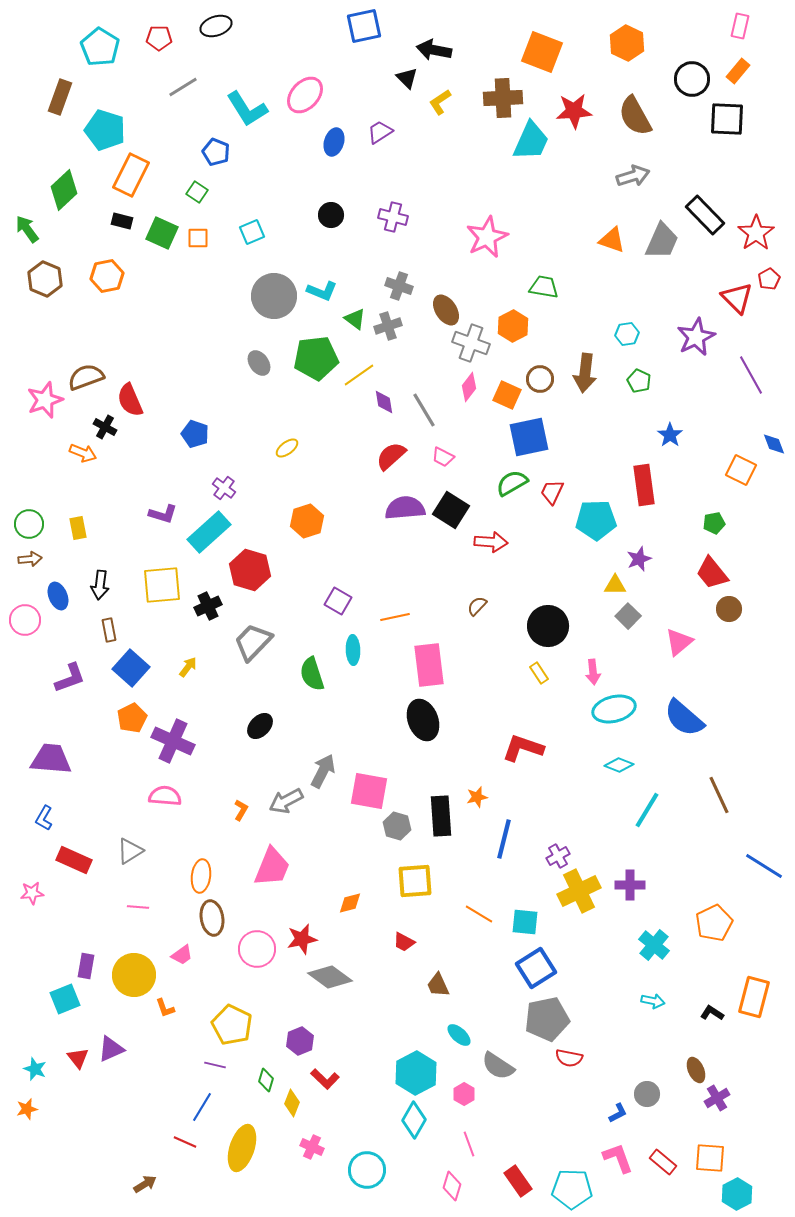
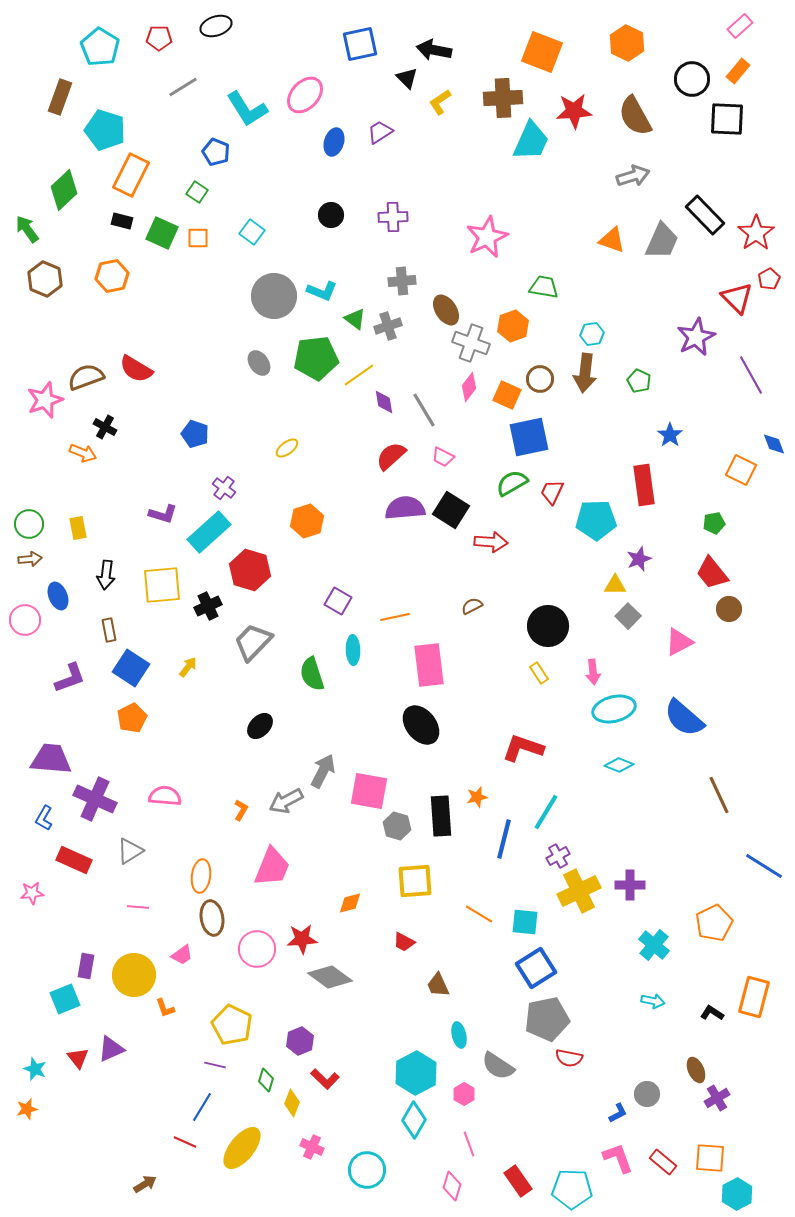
blue square at (364, 26): moved 4 px left, 18 px down
pink rectangle at (740, 26): rotated 35 degrees clockwise
purple cross at (393, 217): rotated 16 degrees counterclockwise
cyan square at (252, 232): rotated 30 degrees counterclockwise
orange hexagon at (107, 276): moved 5 px right
gray cross at (399, 286): moved 3 px right, 5 px up; rotated 24 degrees counterclockwise
orange hexagon at (513, 326): rotated 8 degrees clockwise
cyan hexagon at (627, 334): moved 35 px left
red semicircle at (130, 400): moved 6 px right, 31 px up; rotated 36 degrees counterclockwise
black arrow at (100, 585): moved 6 px right, 10 px up
brown semicircle at (477, 606): moved 5 px left; rotated 20 degrees clockwise
pink triangle at (679, 642): rotated 12 degrees clockwise
blue square at (131, 668): rotated 9 degrees counterclockwise
black ellipse at (423, 720): moved 2 px left, 5 px down; rotated 18 degrees counterclockwise
purple cross at (173, 741): moved 78 px left, 58 px down
cyan line at (647, 810): moved 101 px left, 2 px down
red star at (302, 939): rotated 8 degrees clockwise
cyan ellipse at (459, 1035): rotated 35 degrees clockwise
yellow ellipse at (242, 1148): rotated 21 degrees clockwise
